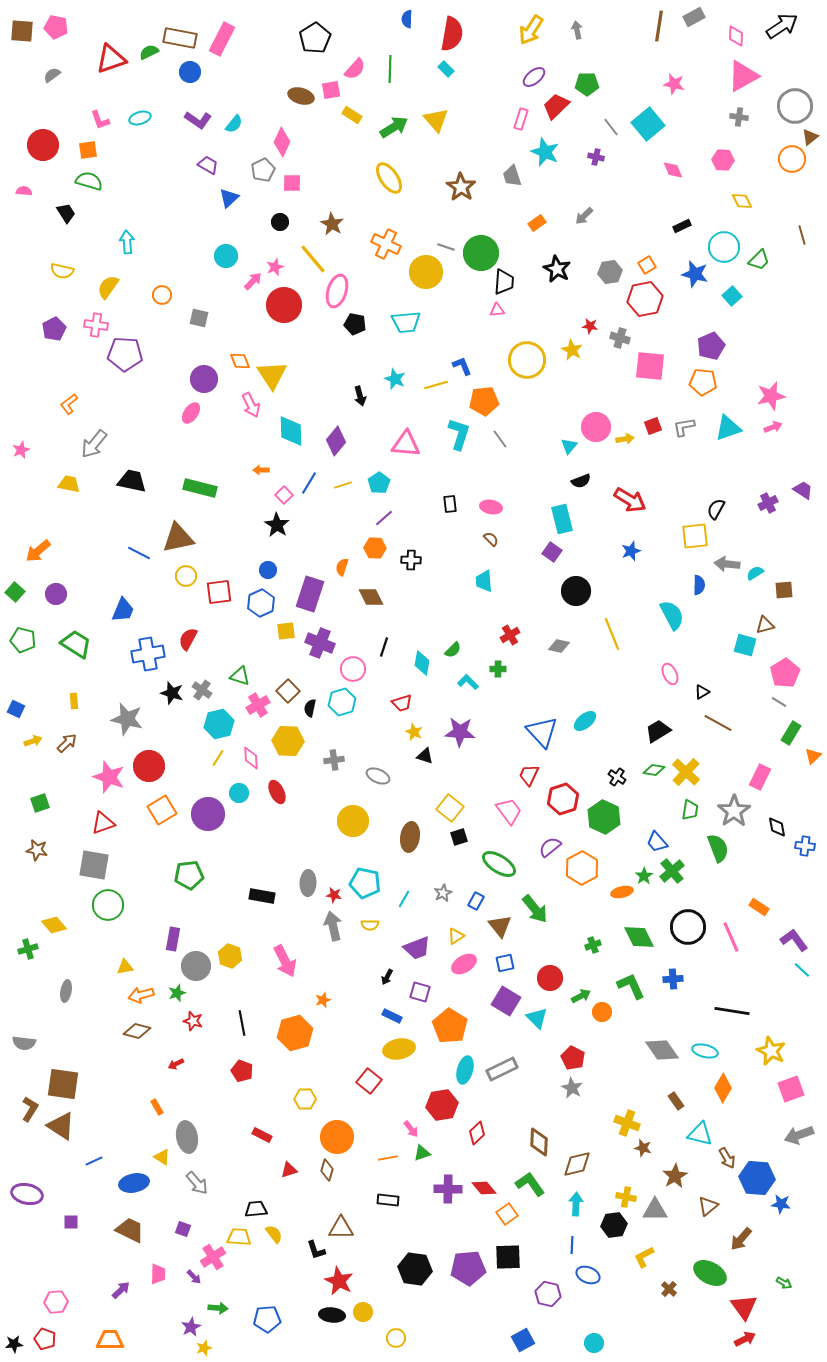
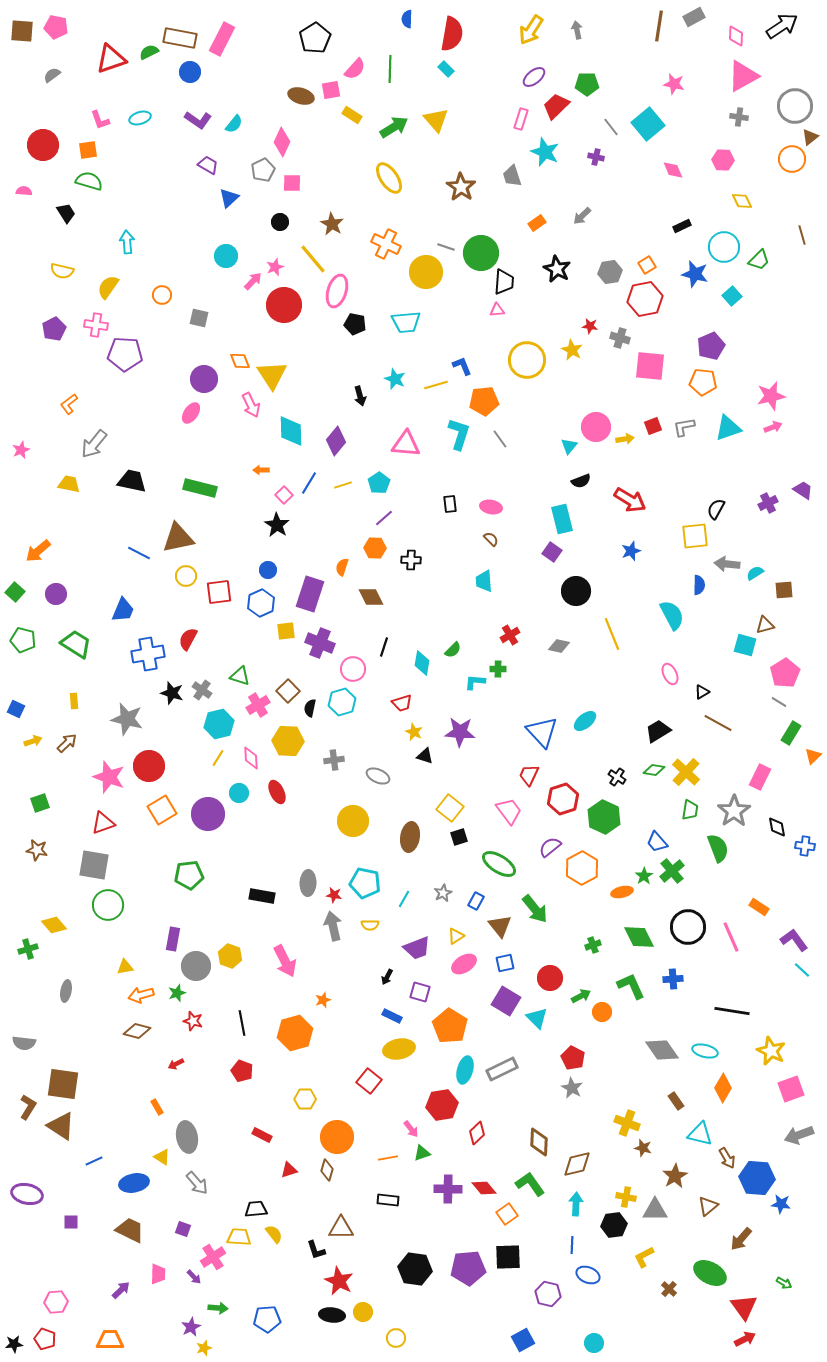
gray arrow at (584, 216): moved 2 px left
cyan L-shape at (468, 682): moved 7 px right; rotated 40 degrees counterclockwise
brown L-shape at (30, 1109): moved 2 px left, 2 px up
